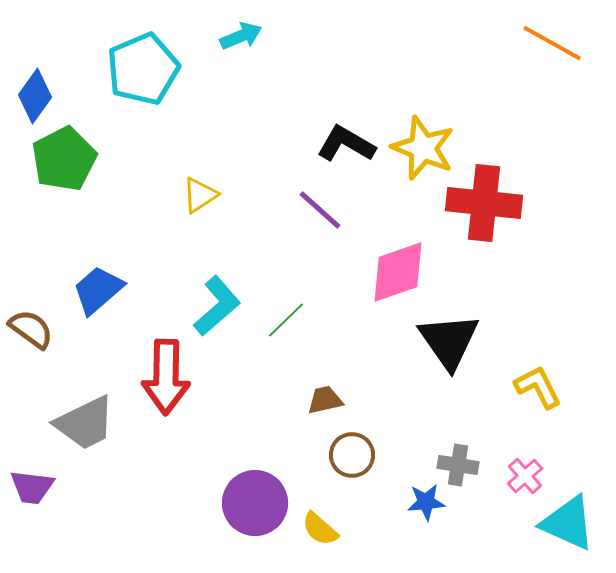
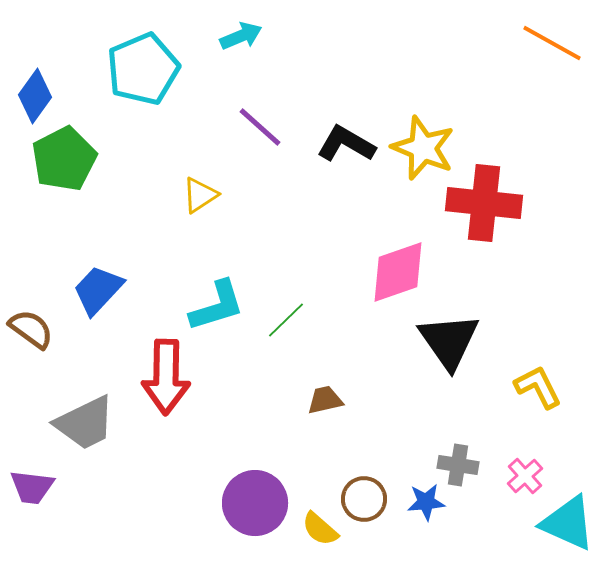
purple line: moved 60 px left, 83 px up
blue trapezoid: rotated 6 degrees counterclockwise
cyan L-shape: rotated 24 degrees clockwise
brown circle: moved 12 px right, 44 px down
